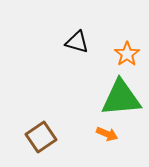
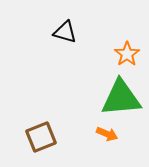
black triangle: moved 12 px left, 10 px up
brown square: rotated 12 degrees clockwise
